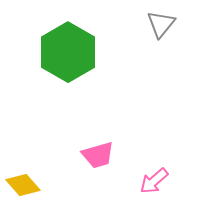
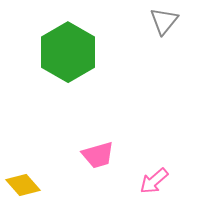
gray triangle: moved 3 px right, 3 px up
